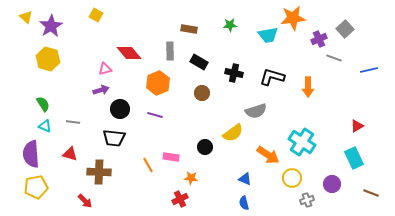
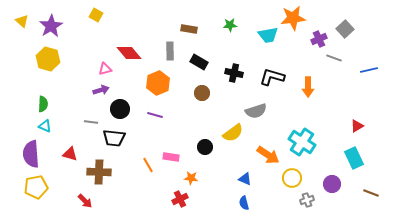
yellow triangle at (26, 17): moved 4 px left, 4 px down
green semicircle at (43, 104): rotated 35 degrees clockwise
gray line at (73, 122): moved 18 px right
